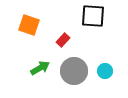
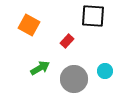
orange square: rotated 10 degrees clockwise
red rectangle: moved 4 px right, 1 px down
gray circle: moved 8 px down
